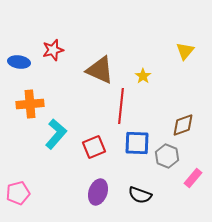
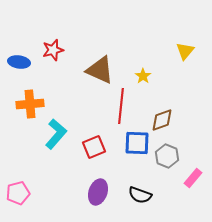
brown diamond: moved 21 px left, 5 px up
